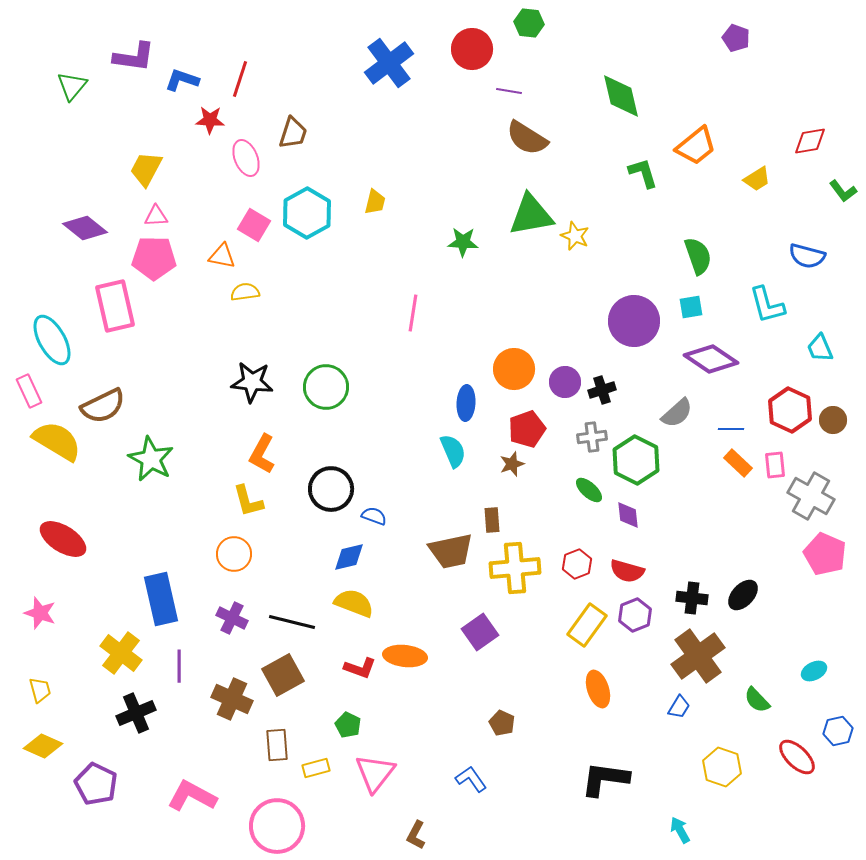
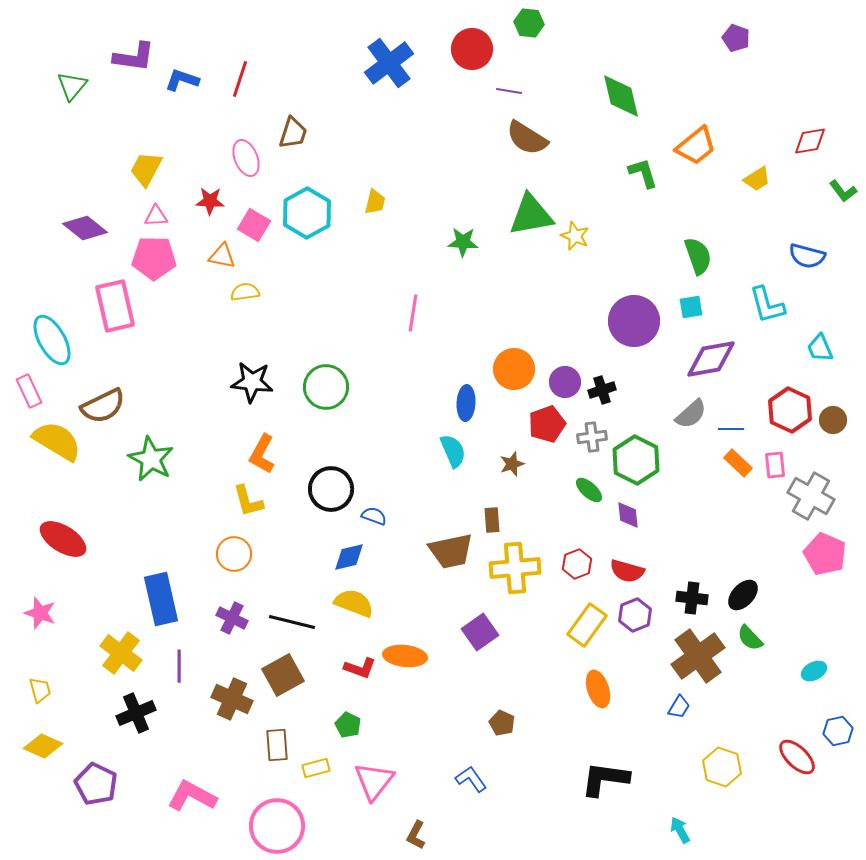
red star at (210, 120): moved 81 px down
purple diamond at (711, 359): rotated 44 degrees counterclockwise
gray semicircle at (677, 413): moved 14 px right, 1 px down
red pentagon at (527, 429): moved 20 px right, 5 px up
green semicircle at (757, 700): moved 7 px left, 62 px up
pink triangle at (375, 773): moved 1 px left, 8 px down
